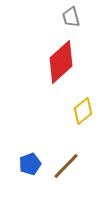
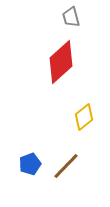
yellow diamond: moved 1 px right, 6 px down
